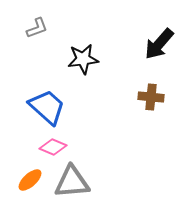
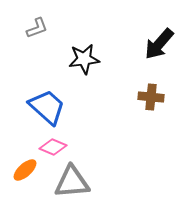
black star: moved 1 px right
orange ellipse: moved 5 px left, 10 px up
